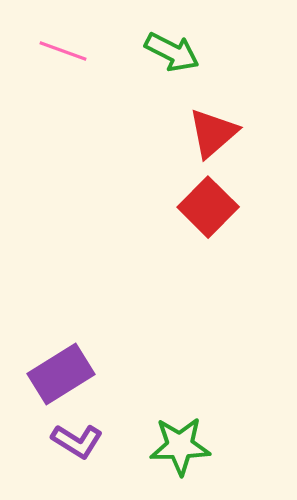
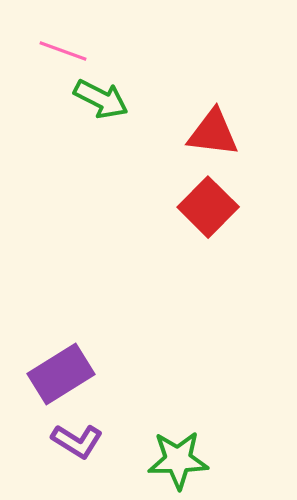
green arrow: moved 71 px left, 47 px down
red triangle: rotated 48 degrees clockwise
green star: moved 2 px left, 14 px down
